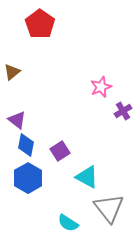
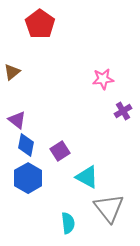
pink star: moved 2 px right, 8 px up; rotated 15 degrees clockwise
cyan semicircle: rotated 130 degrees counterclockwise
